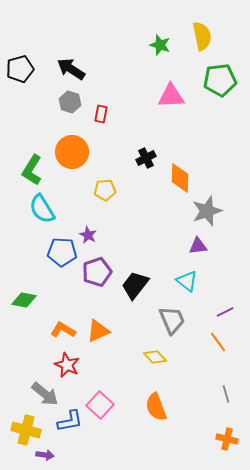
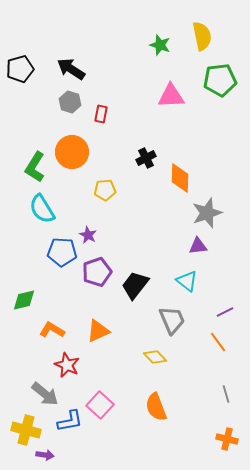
green L-shape: moved 3 px right, 3 px up
gray star: moved 2 px down
green diamond: rotated 25 degrees counterclockwise
orange L-shape: moved 11 px left
